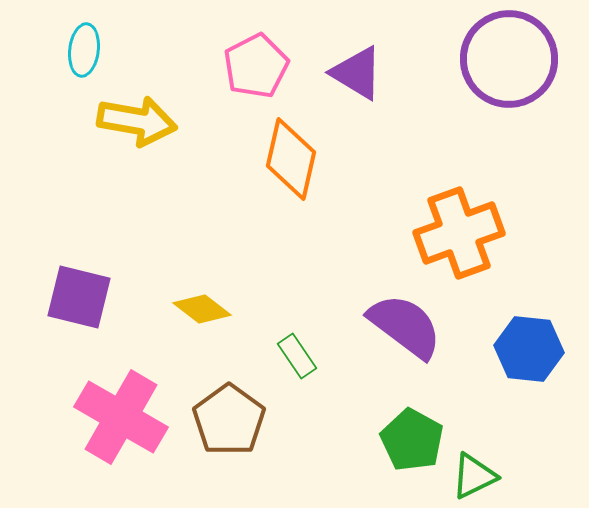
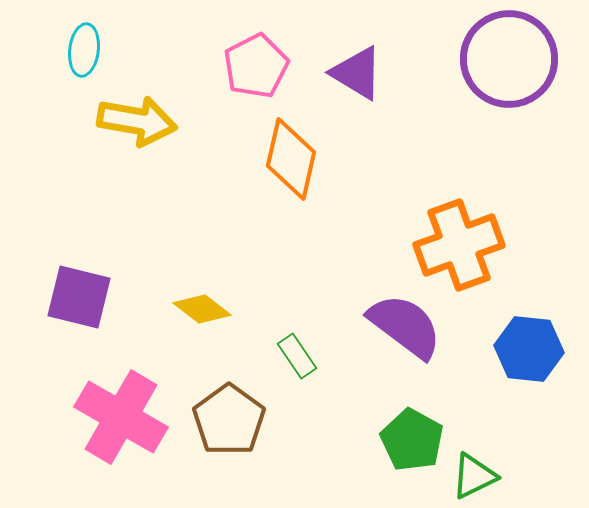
orange cross: moved 12 px down
